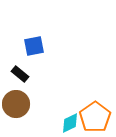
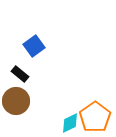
blue square: rotated 25 degrees counterclockwise
brown circle: moved 3 px up
